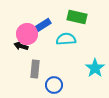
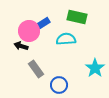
blue rectangle: moved 1 px left, 1 px up
pink circle: moved 2 px right, 3 px up
gray rectangle: moved 1 px right; rotated 42 degrees counterclockwise
blue circle: moved 5 px right
